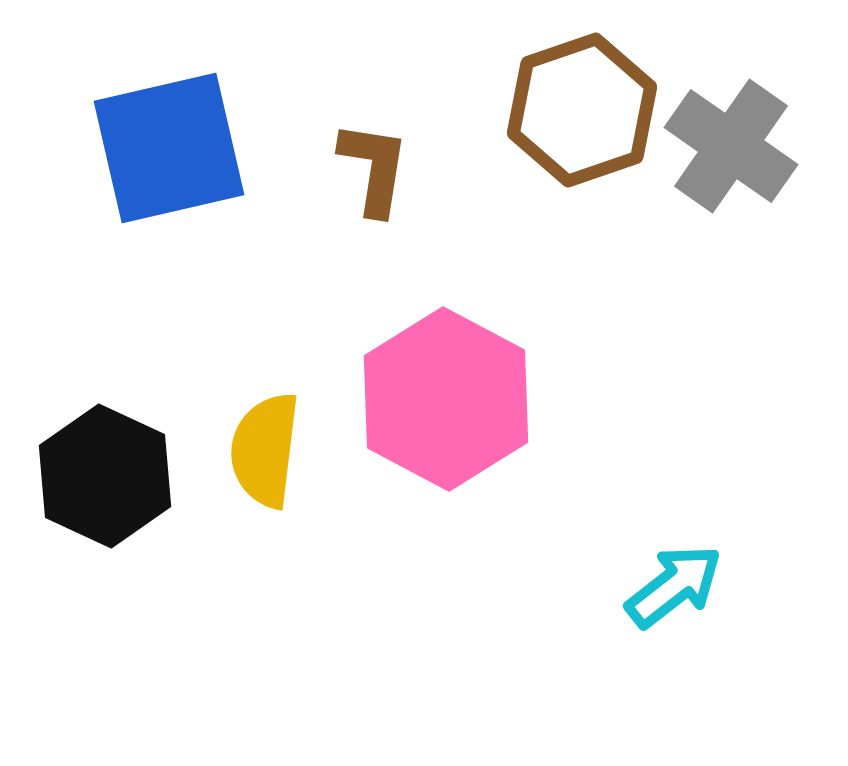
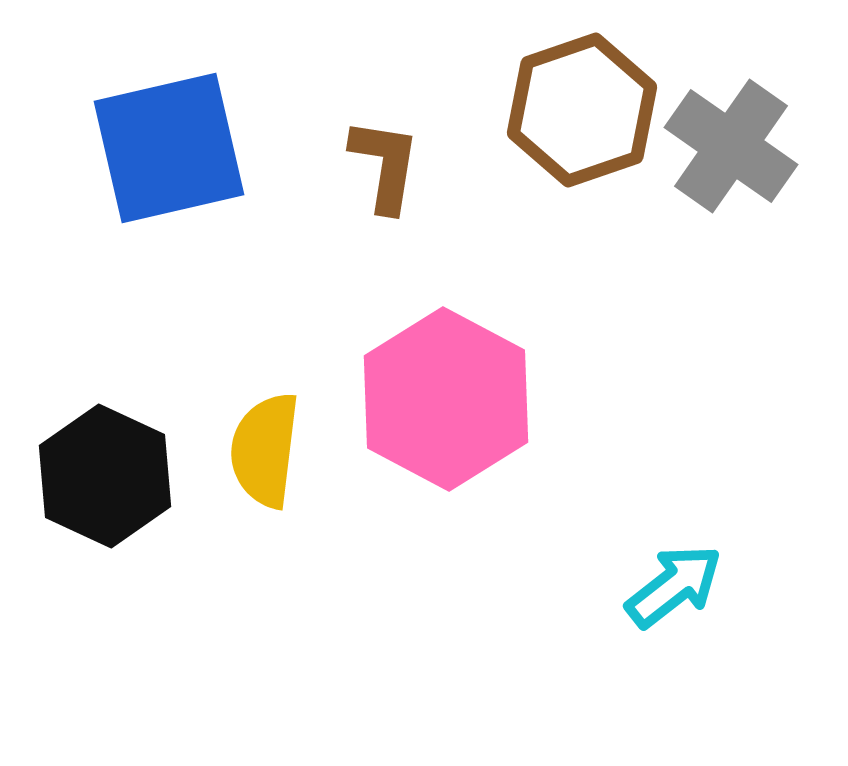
brown L-shape: moved 11 px right, 3 px up
